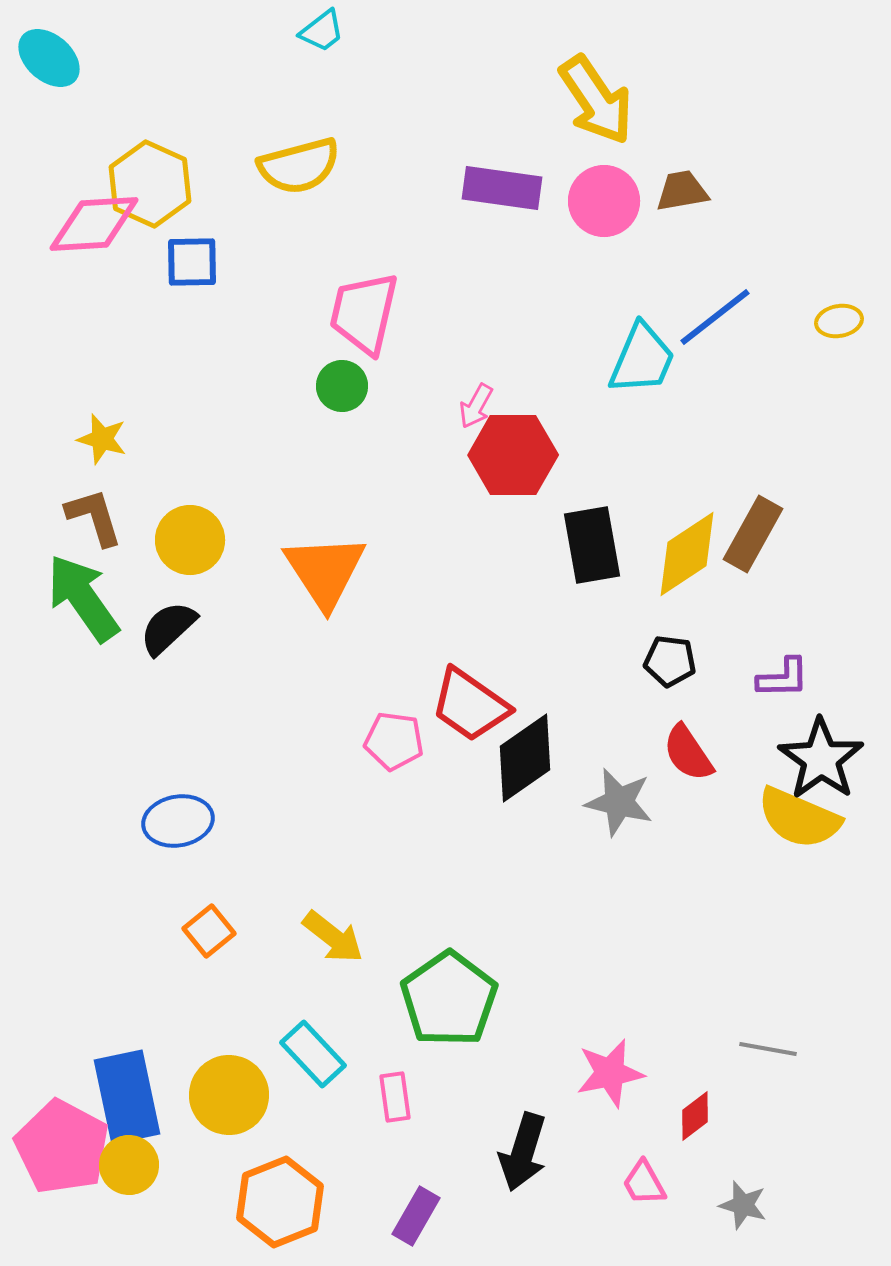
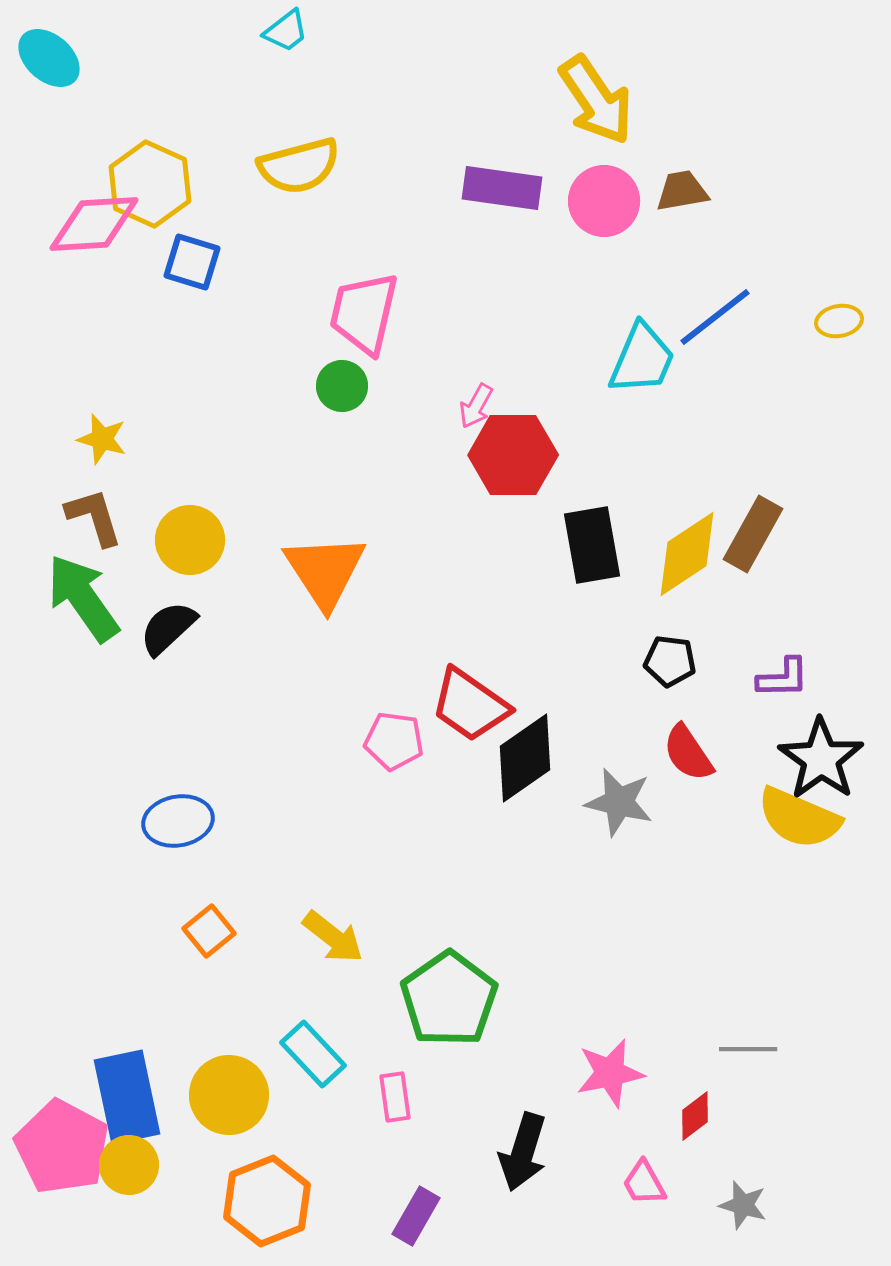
cyan trapezoid at (322, 31): moved 36 px left
blue square at (192, 262): rotated 18 degrees clockwise
gray line at (768, 1049): moved 20 px left; rotated 10 degrees counterclockwise
orange hexagon at (280, 1202): moved 13 px left, 1 px up
